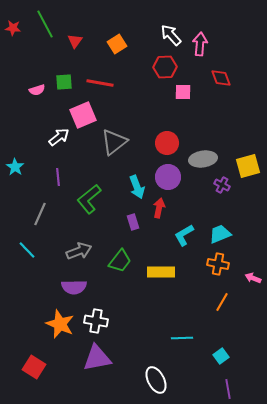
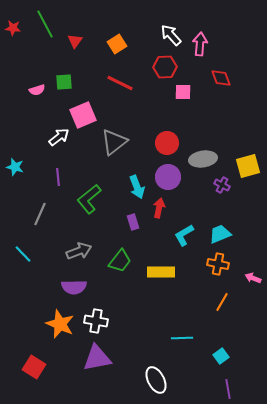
red line at (100, 83): moved 20 px right; rotated 16 degrees clockwise
cyan star at (15, 167): rotated 18 degrees counterclockwise
cyan line at (27, 250): moved 4 px left, 4 px down
